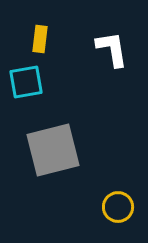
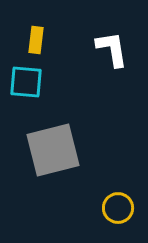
yellow rectangle: moved 4 px left, 1 px down
cyan square: rotated 15 degrees clockwise
yellow circle: moved 1 px down
